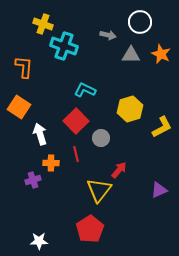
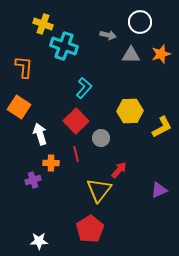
orange star: rotated 30 degrees clockwise
cyan L-shape: moved 1 px left, 2 px up; rotated 105 degrees clockwise
yellow hexagon: moved 2 px down; rotated 15 degrees clockwise
